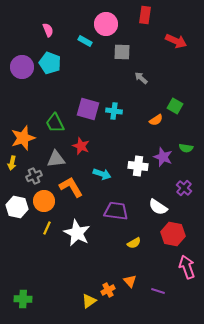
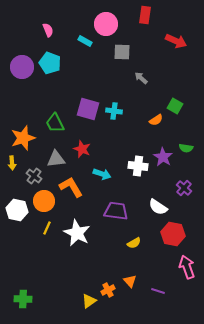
red star: moved 1 px right, 3 px down
purple star: rotated 12 degrees clockwise
yellow arrow: rotated 16 degrees counterclockwise
gray cross: rotated 28 degrees counterclockwise
white hexagon: moved 3 px down
